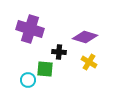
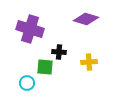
purple diamond: moved 1 px right, 18 px up
yellow cross: rotated 35 degrees counterclockwise
green square: moved 2 px up
cyan circle: moved 1 px left, 3 px down
